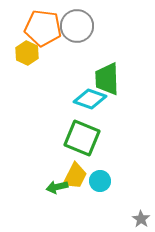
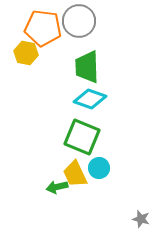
gray circle: moved 2 px right, 5 px up
yellow hexagon: moved 1 px left; rotated 15 degrees counterclockwise
green trapezoid: moved 20 px left, 12 px up
green square: moved 1 px up
yellow trapezoid: moved 2 px up; rotated 128 degrees clockwise
cyan circle: moved 1 px left, 13 px up
gray star: rotated 18 degrees counterclockwise
